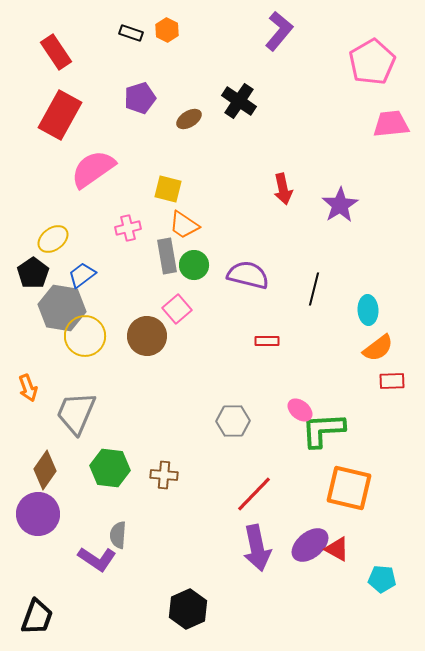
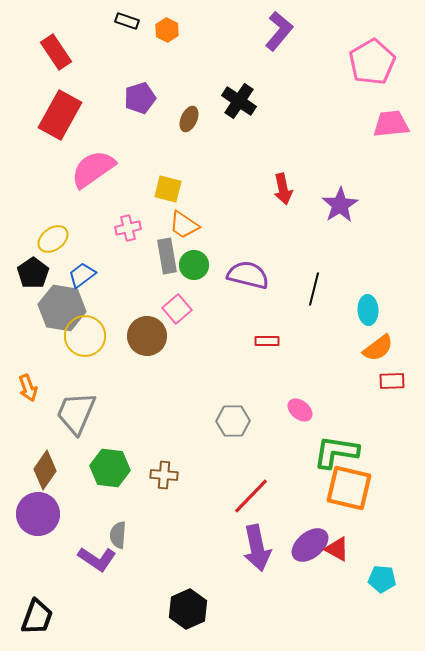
black rectangle at (131, 33): moved 4 px left, 12 px up
brown ellipse at (189, 119): rotated 35 degrees counterclockwise
green L-shape at (323, 430): moved 13 px right, 22 px down; rotated 12 degrees clockwise
red line at (254, 494): moved 3 px left, 2 px down
